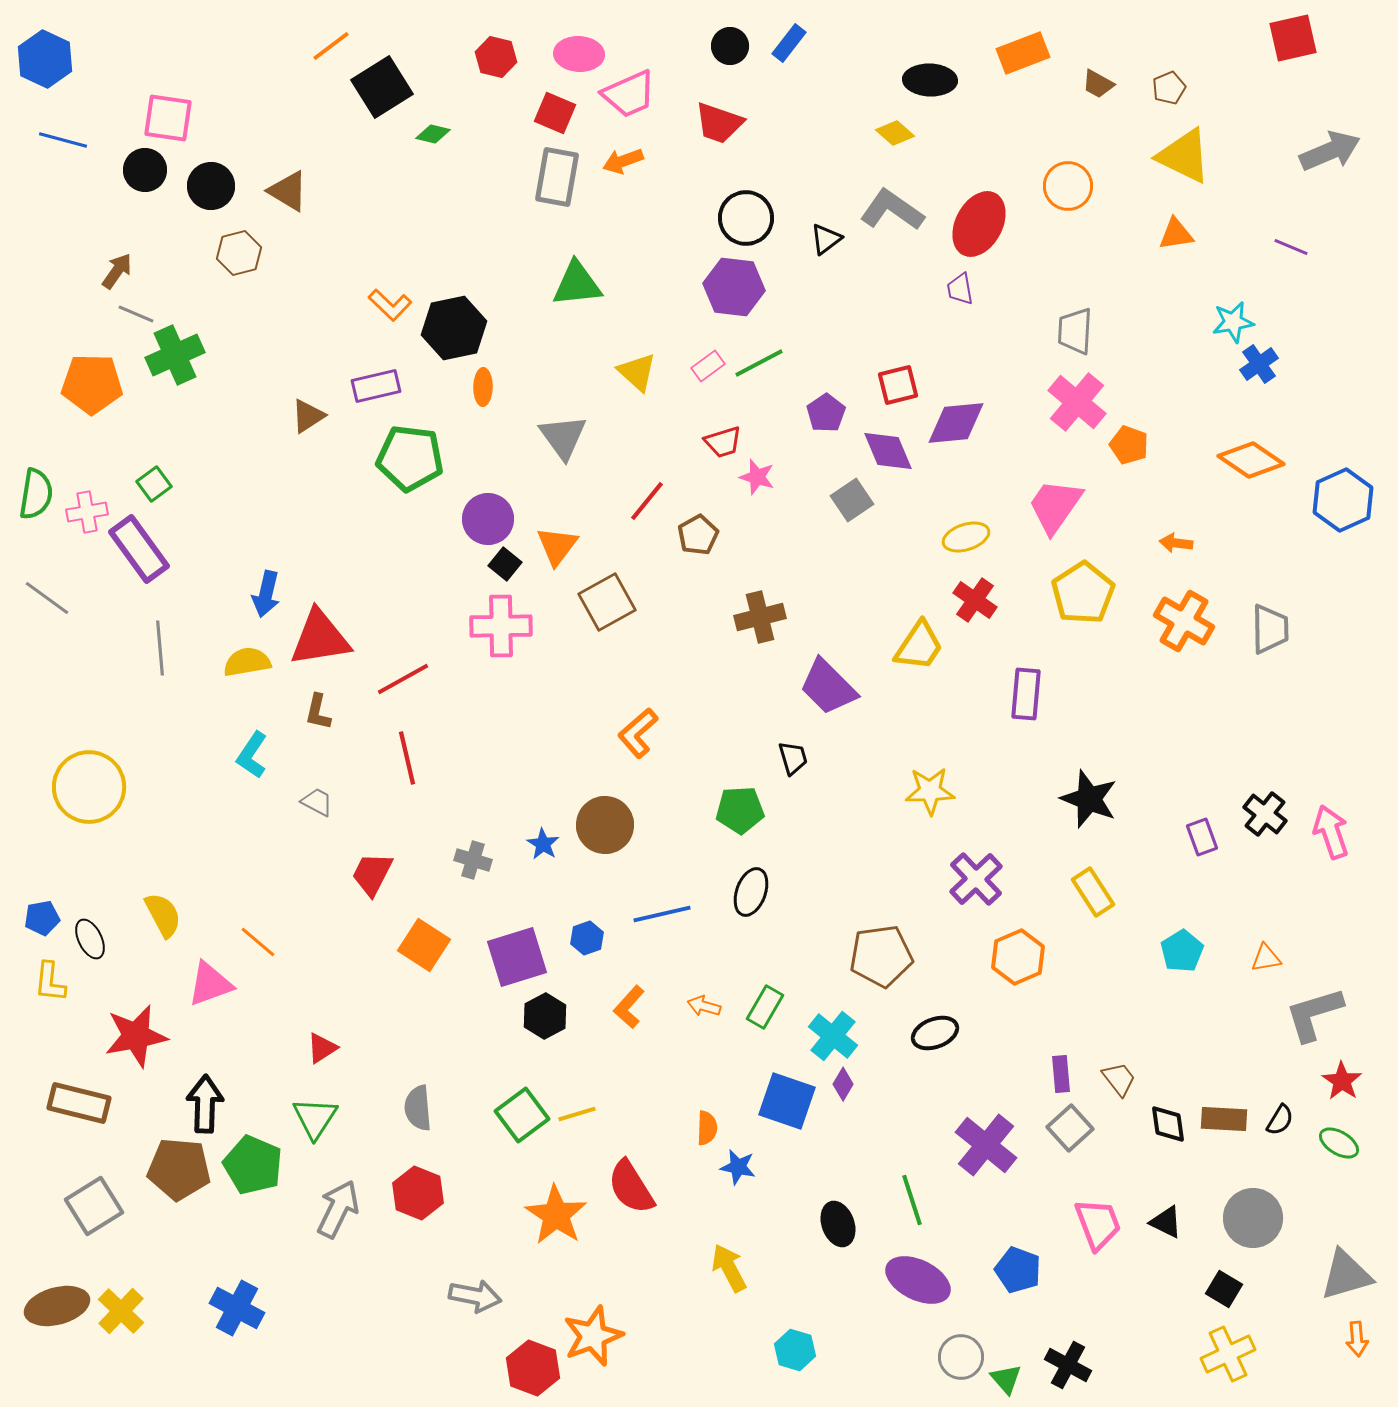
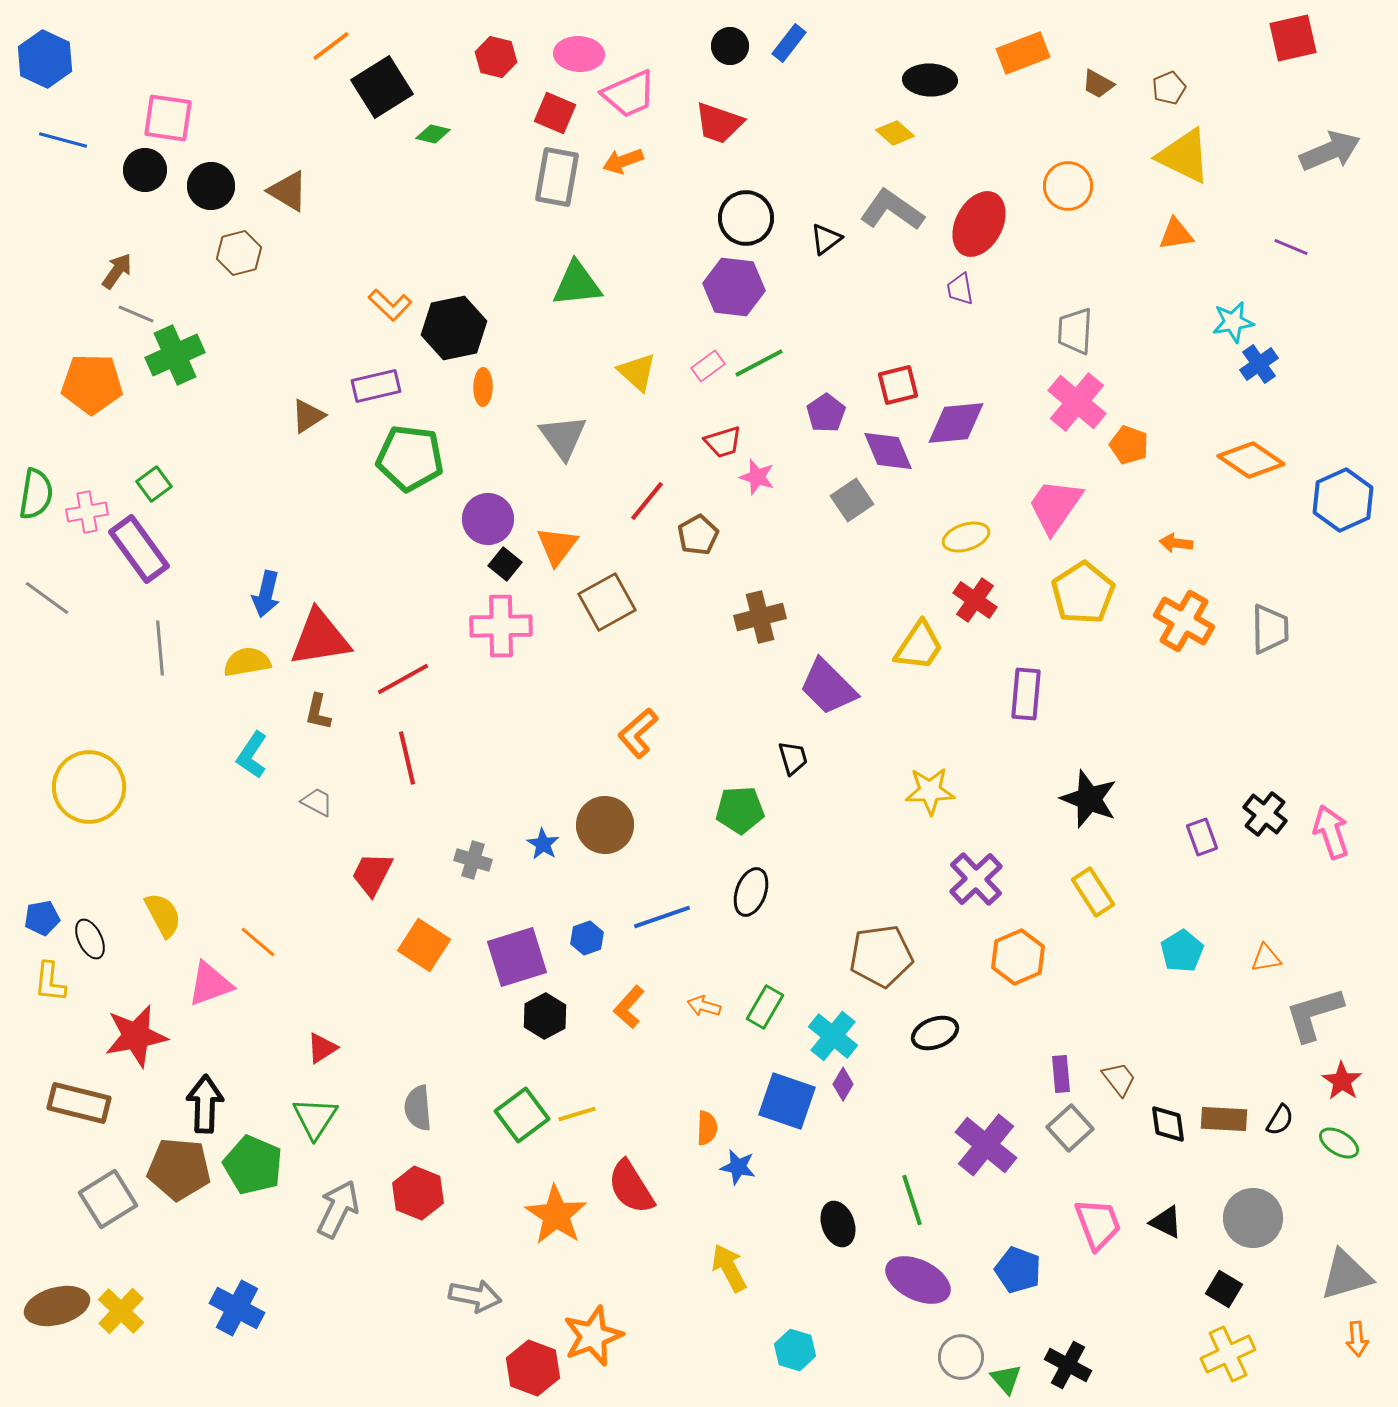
blue line at (662, 914): moved 3 px down; rotated 6 degrees counterclockwise
gray square at (94, 1206): moved 14 px right, 7 px up
